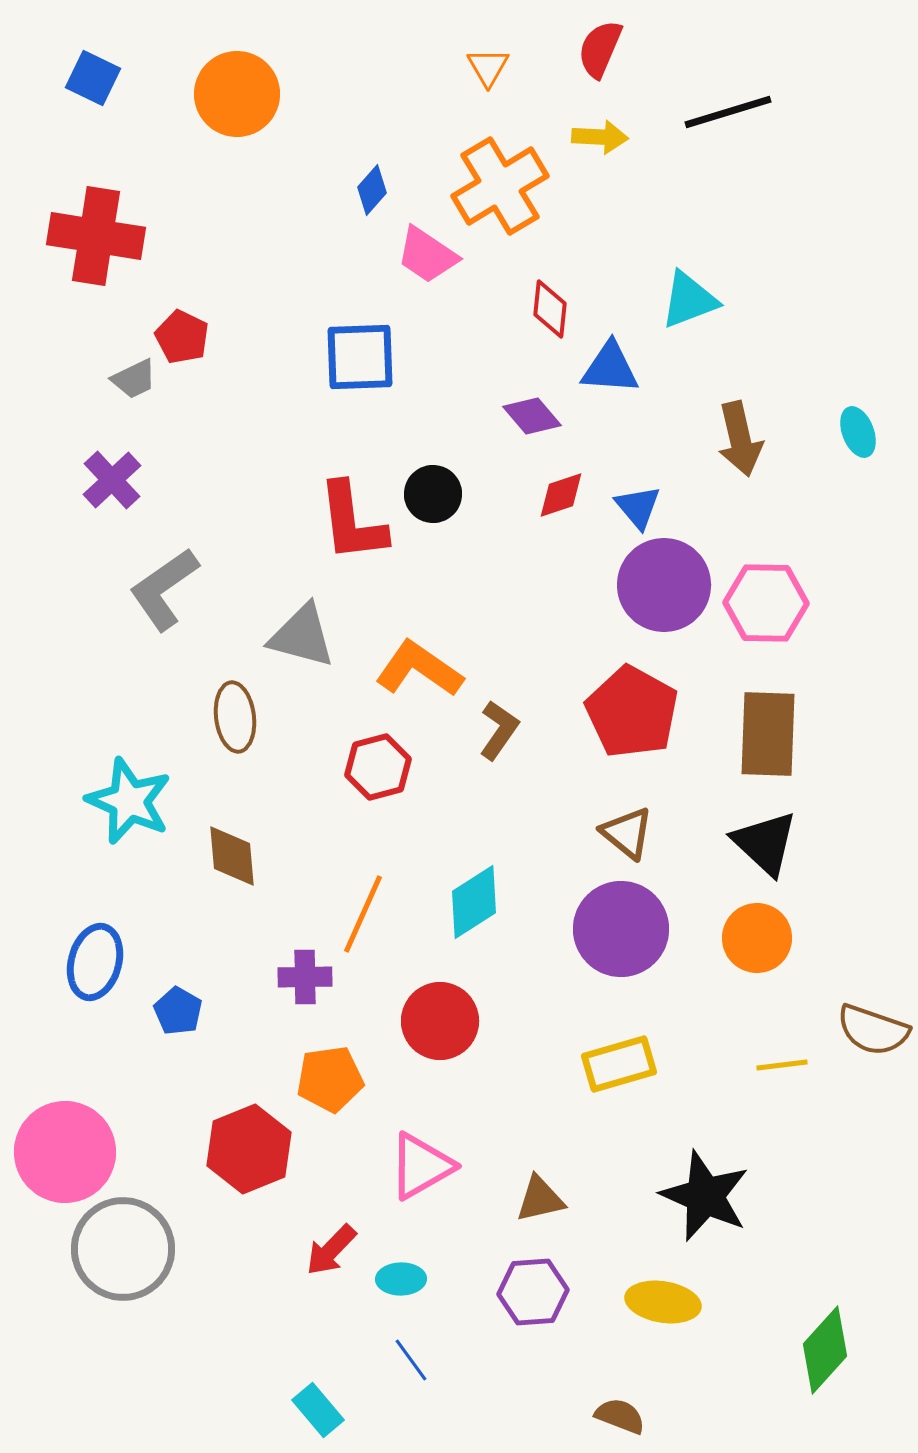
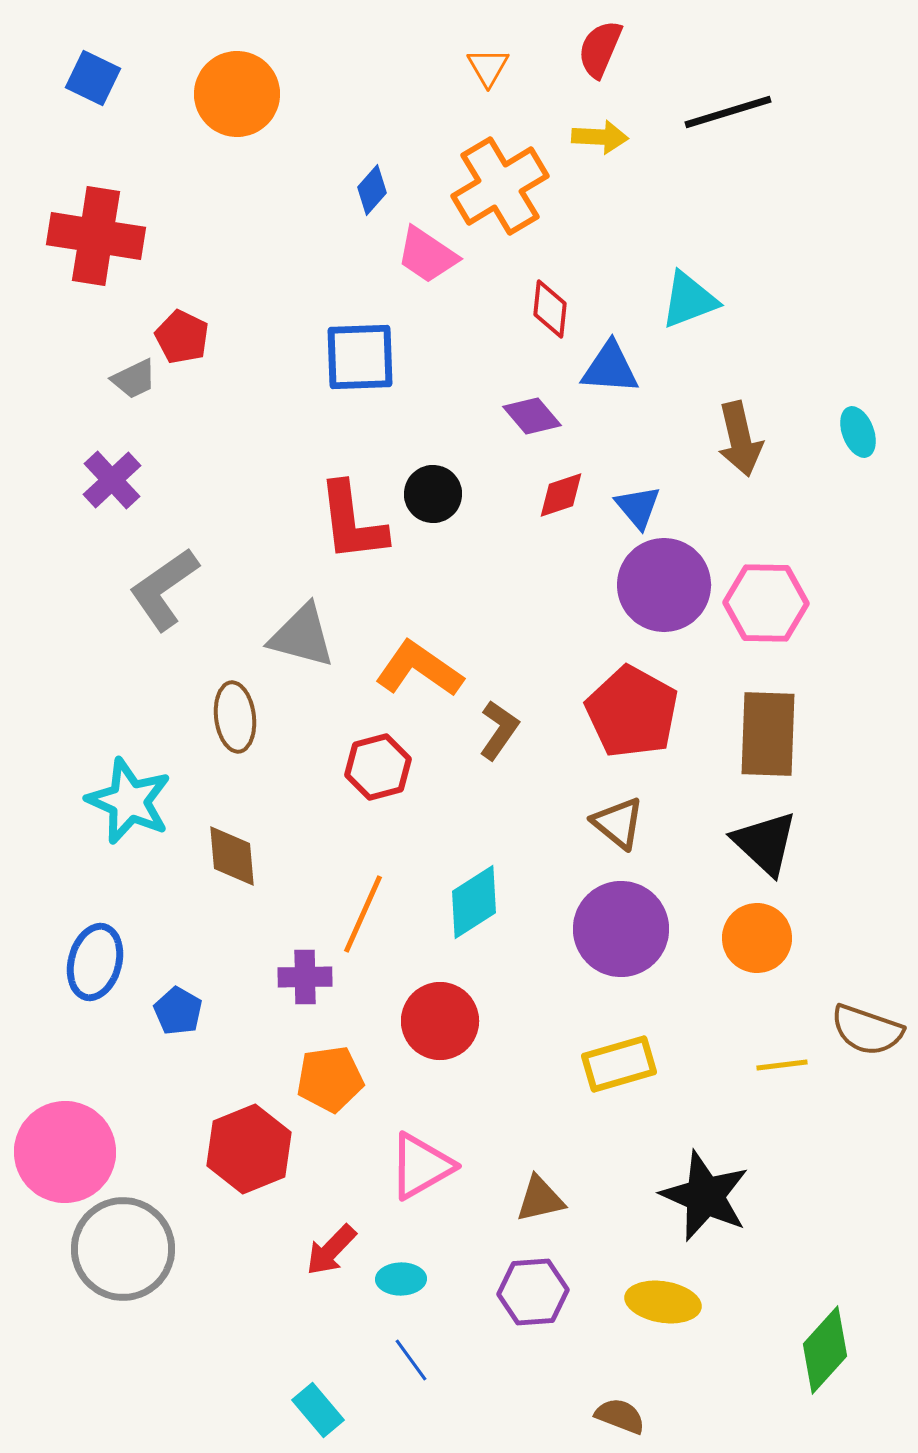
brown triangle at (627, 833): moved 9 px left, 10 px up
brown semicircle at (873, 1030): moved 6 px left
